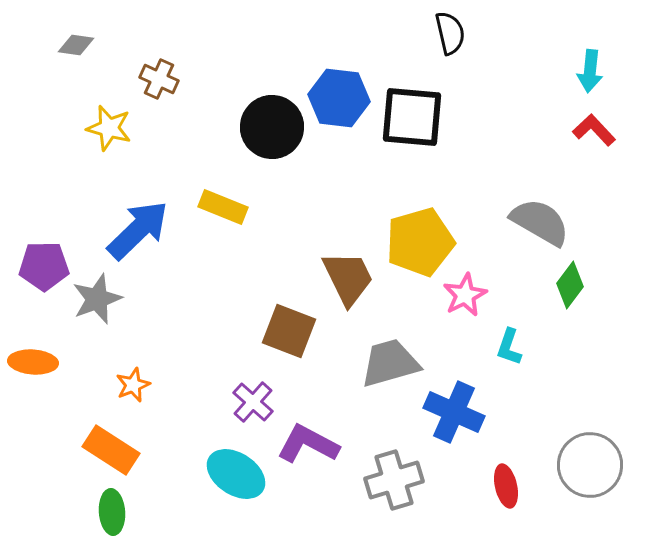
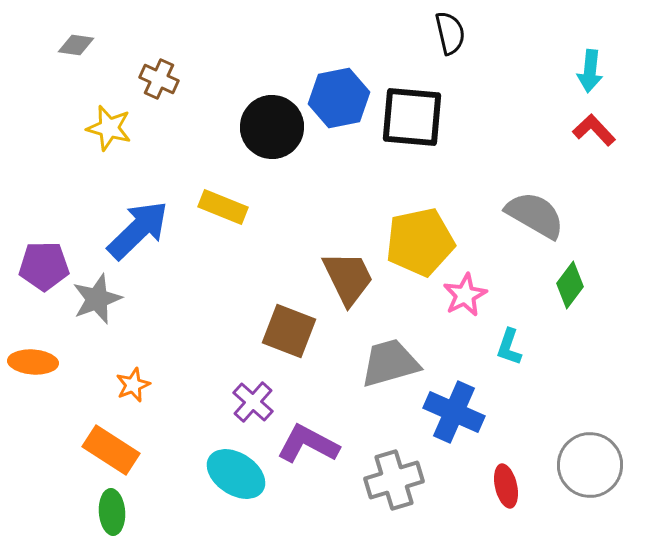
blue hexagon: rotated 18 degrees counterclockwise
gray semicircle: moved 5 px left, 7 px up
yellow pentagon: rotated 4 degrees clockwise
